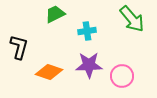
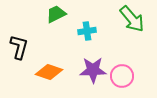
green trapezoid: moved 1 px right
purple star: moved 4 px right, 5 px down
